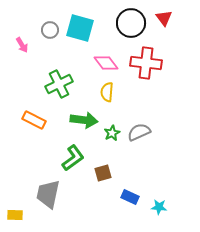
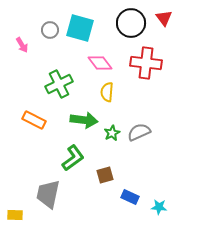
pink diamond: moved 6 px left
brown square: moved 2 px right, 2 px down
